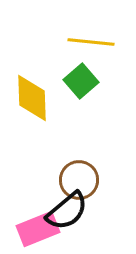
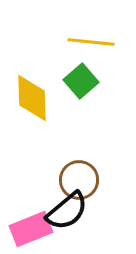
pink rectangle: moved 7 px left
